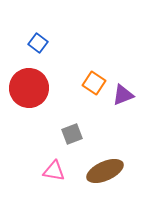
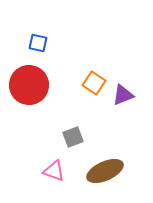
blue square: rotated 24 degrees counterclockwise
red circle: moved 3 px up
gray square: moved 1 px right, 3 px down
pink triangle: rotated 10 degrees clockwise
